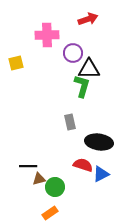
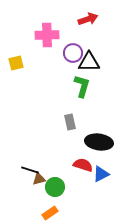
black triangle: moved 7 px up
black line: moved 2 px right, 4 px down; rotated 18 degrees clockwise
